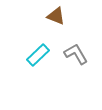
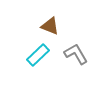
brown triangle: moved 6 px left, 10 px down
